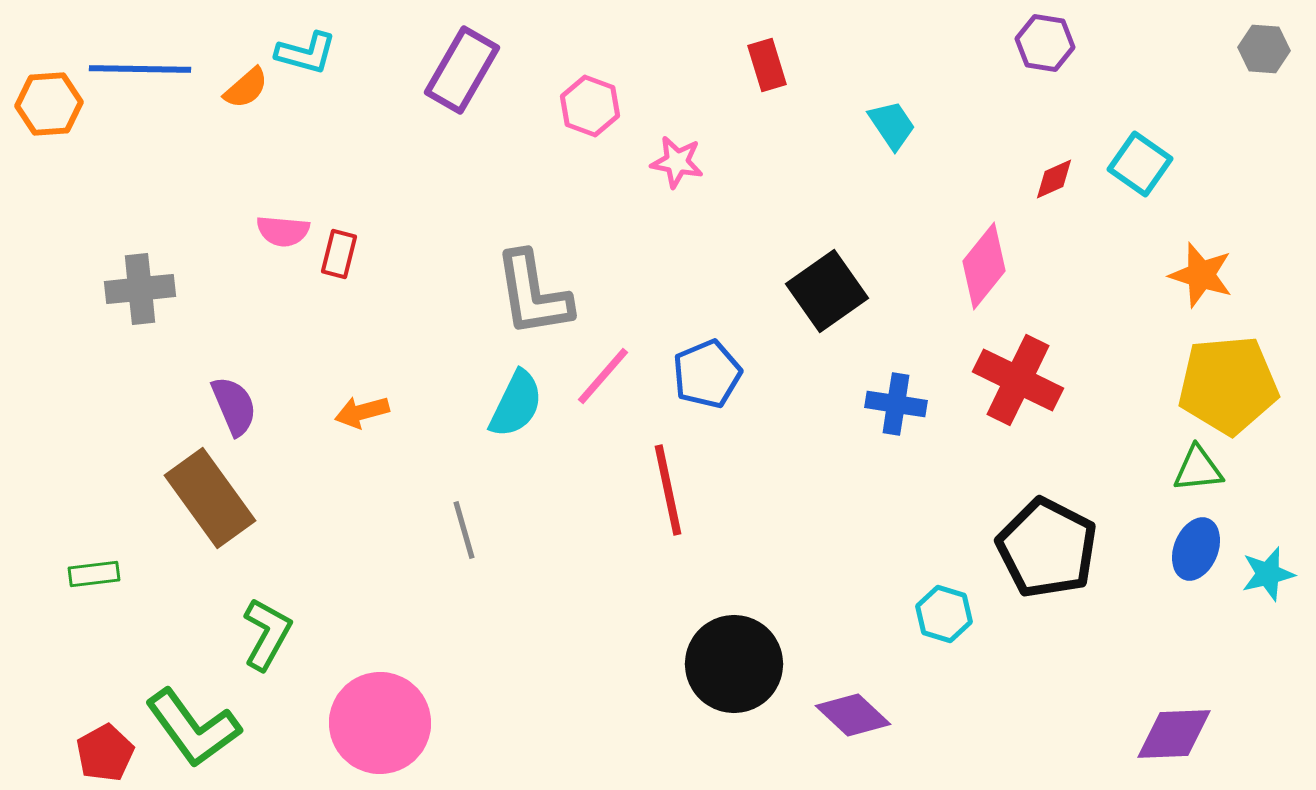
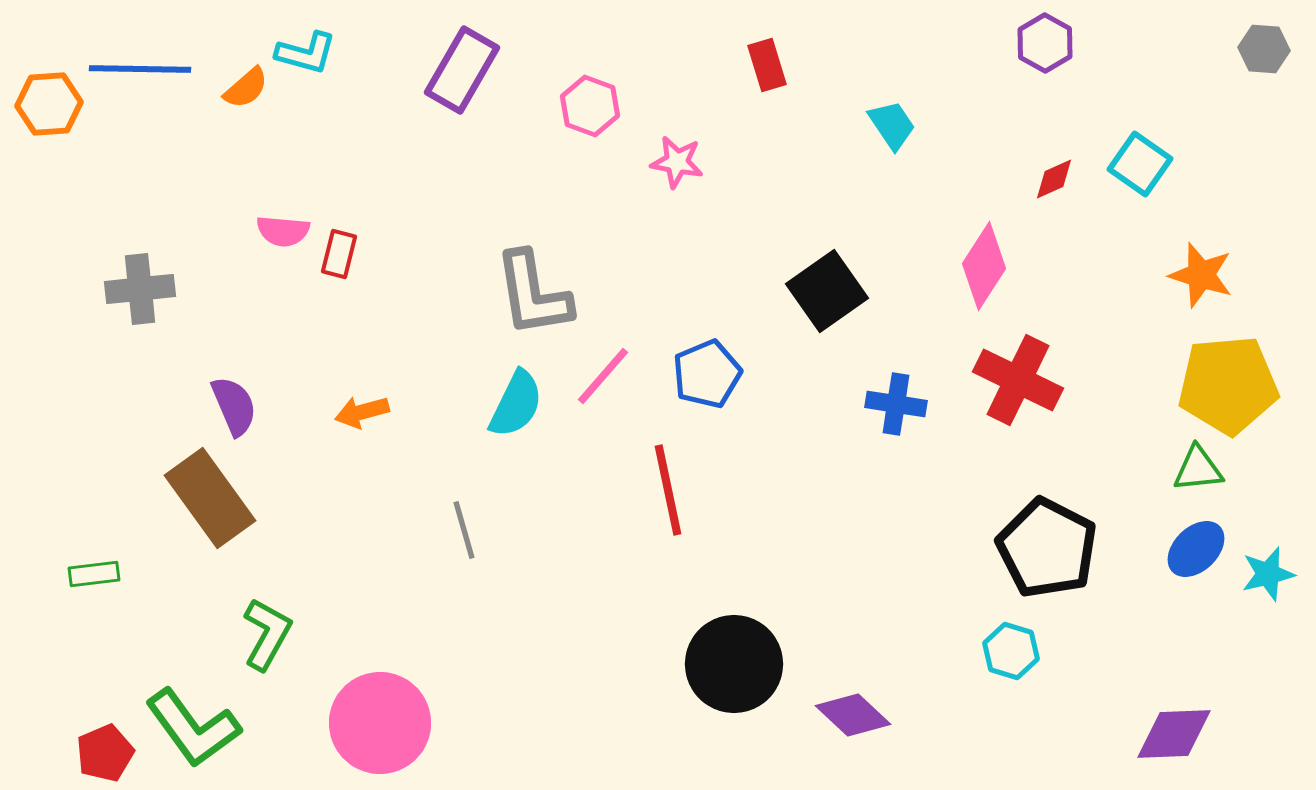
purple hexagon at (1045, 43): rotated 20 degrees clockwise
pink diamond at (984, 266): rotated 6 degrees counterclockwise
blue ellipse at (1196, 549): rotated 24 degrees clockwise
cyan hexagon at (944, 614): moved 67 px right, 37 px down
red pentagon at (105, 753): rotated 6 degrees clockwise
